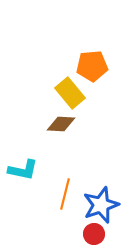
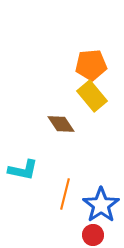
orange pentagon: moved 1 px left, 1 px up
yellow rectangle: moved 22 px right, 3 px down
brown diamond: rotated 52 degrees clockwise
blue star: rotated 15 degrees counterclockwise
red circle: moved 1 px left, 1 px down
